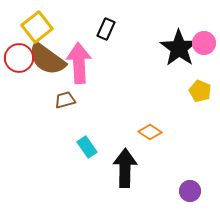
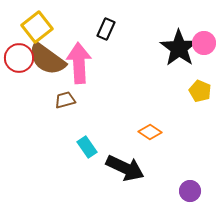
black arrow: rotated 114 degrees clockwise
